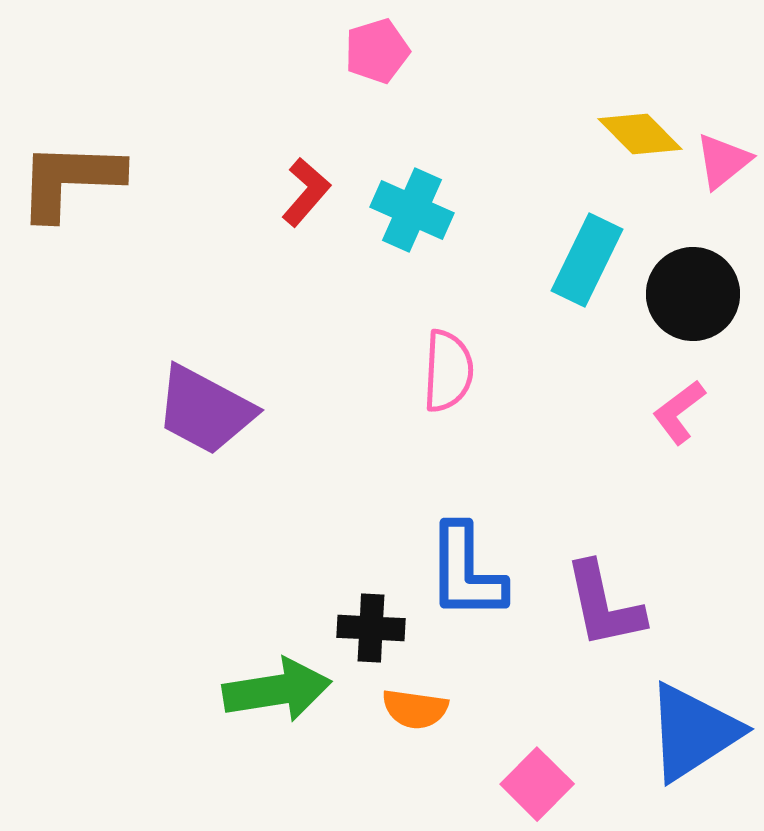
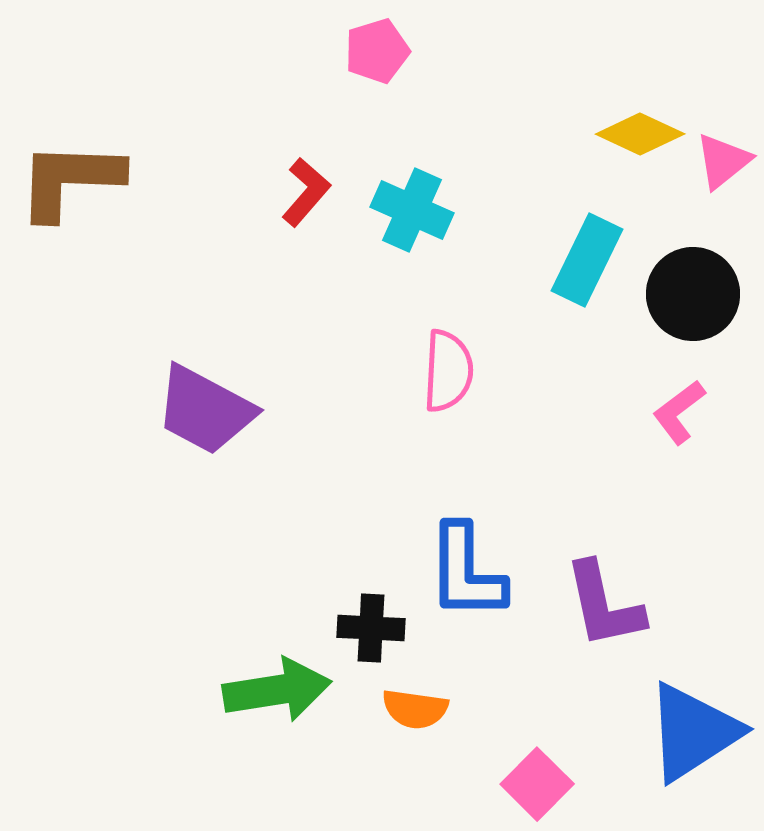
yellow diamond: rotated 20 degrees counterclockwise
